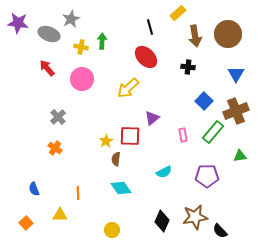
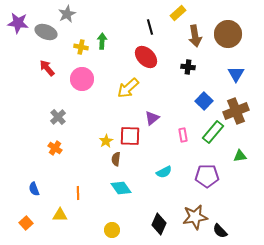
gray star: moved 4 px left, 5 px up
gray ellipse: moved 3 px left, 2 px up
black diamond: moved 3 px left, 3 px down
